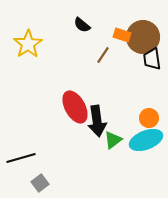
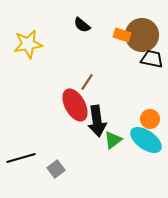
brown circle: moved 1 px left, 2 px up
yellow star: rotated 24 degrees clockwise
brown line: moved 16 px left, 27 px down
black trapezoid: rotated 110 degrees clockwise
red ellipse: moved 2 px up
orange circle: moved 1 px right, 1 px down
cyan ellipse: rotated 56 degrees clockwise
gray square: moved 16 px right, 14 px up
